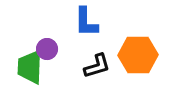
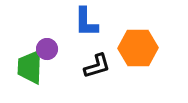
orange hexagon: moved 7 px up
